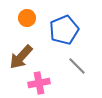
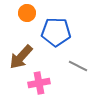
orange circle: moved 5 px up
blue pentagon: moved 8 px left, 2 px down; rotated 24 degrees clockwise
gray line: moved 1 px right; rotated 18 degrees counterclockwise
